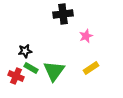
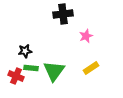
green rectangle: rotated 24 degrees counterclockwise
